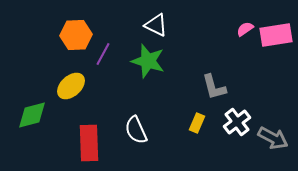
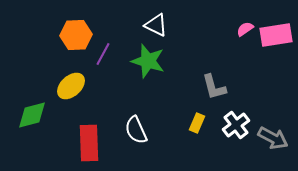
white cross: moved 1 px left, 3 px down
